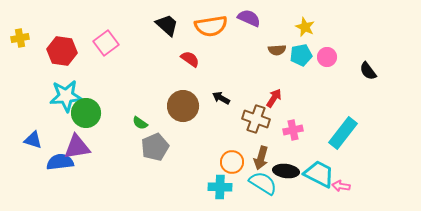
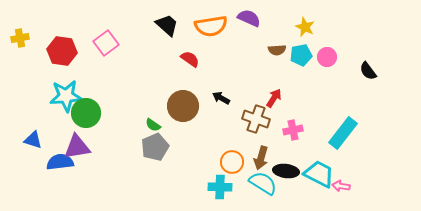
green semicircle: moved 13 px right, 2 px down
